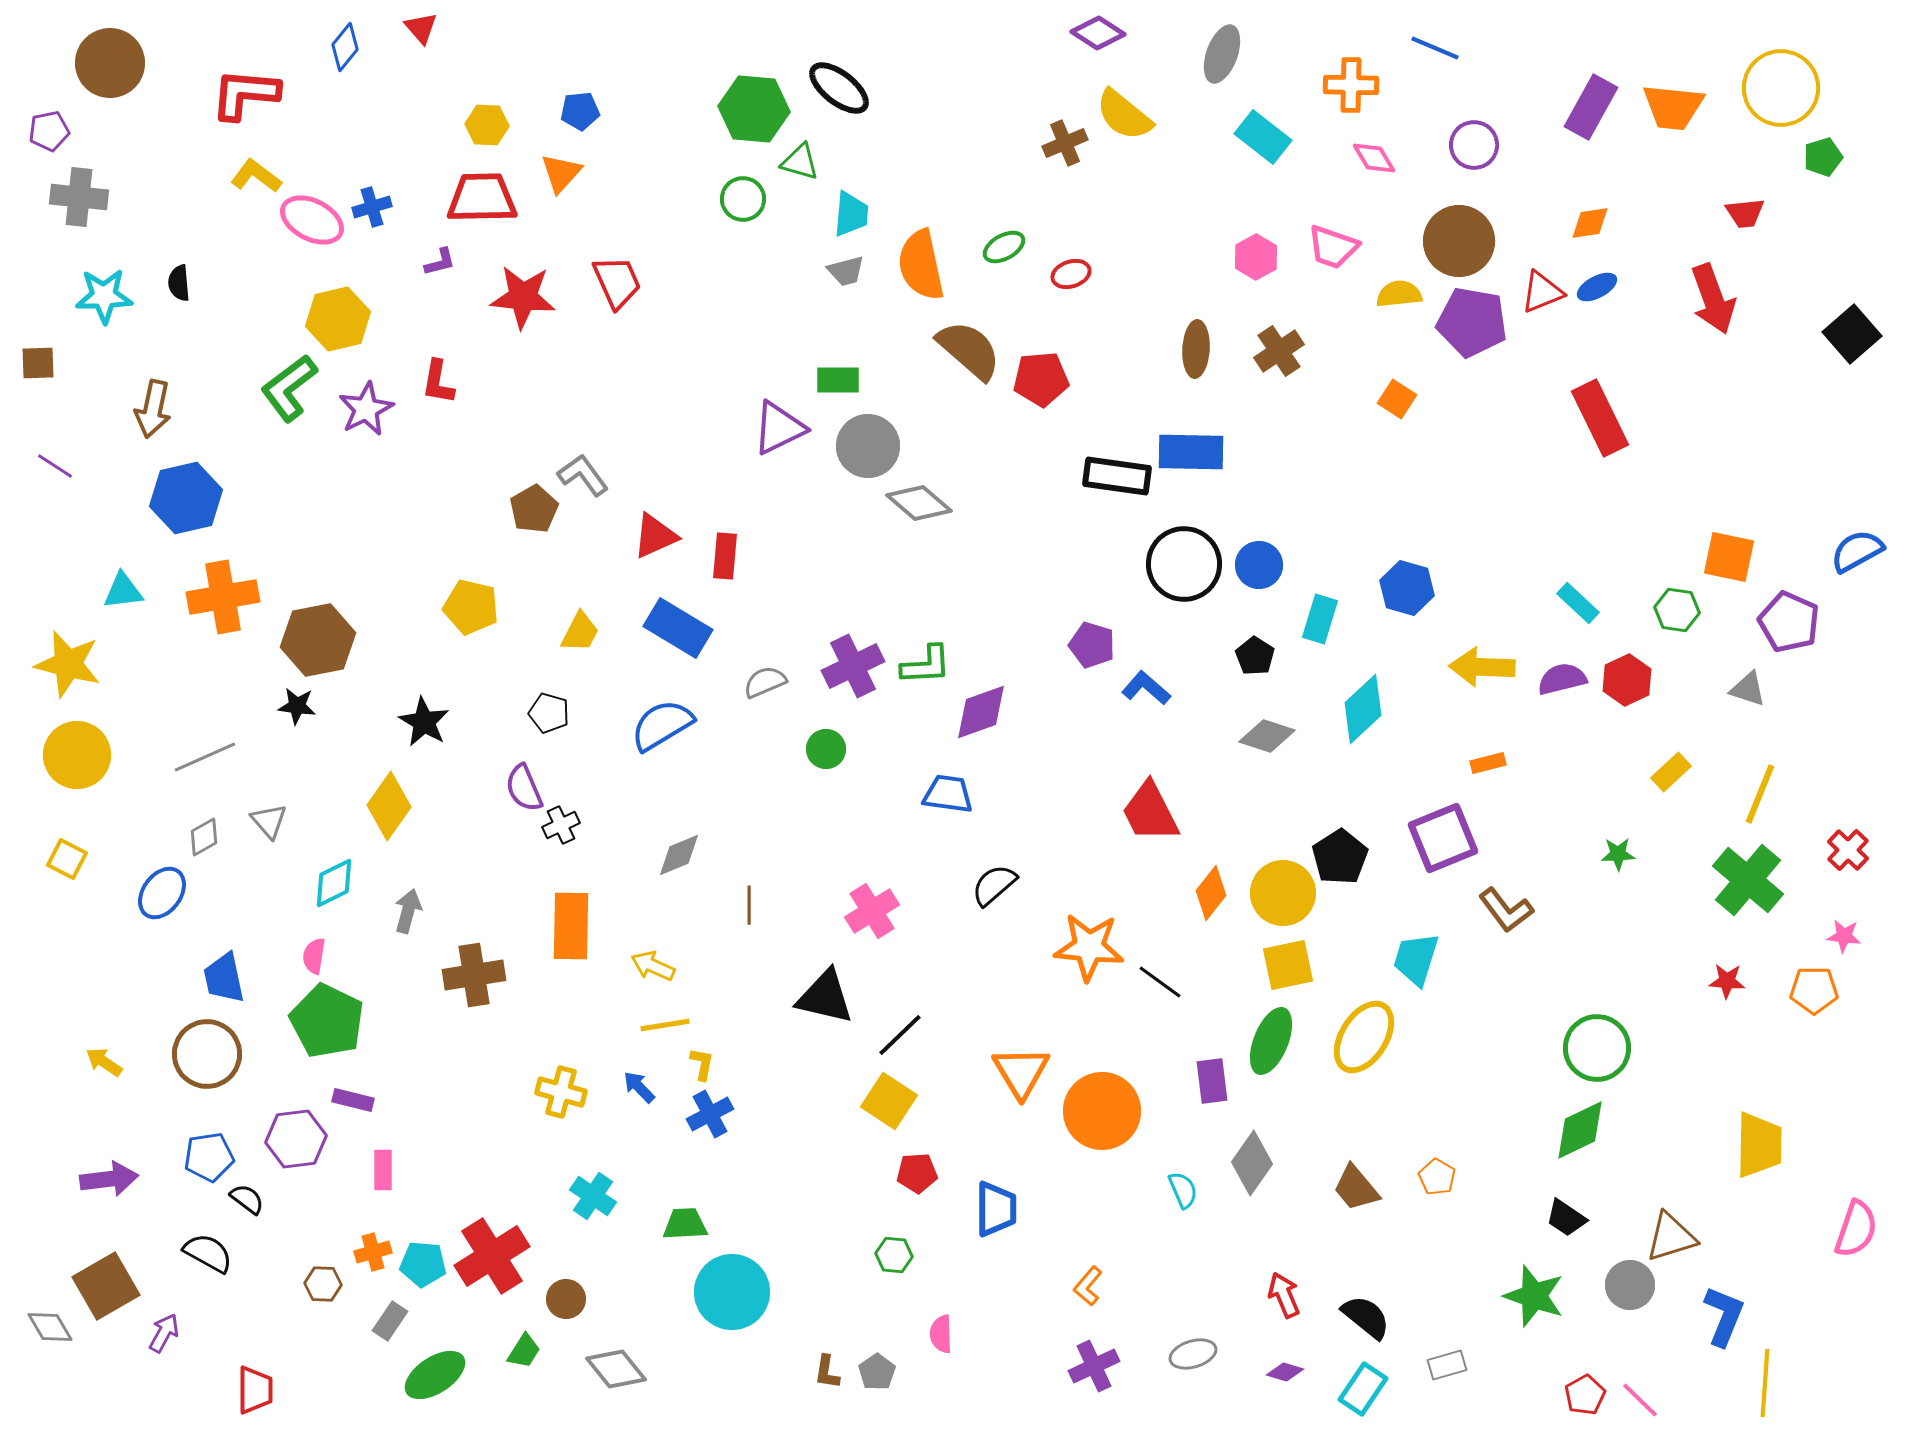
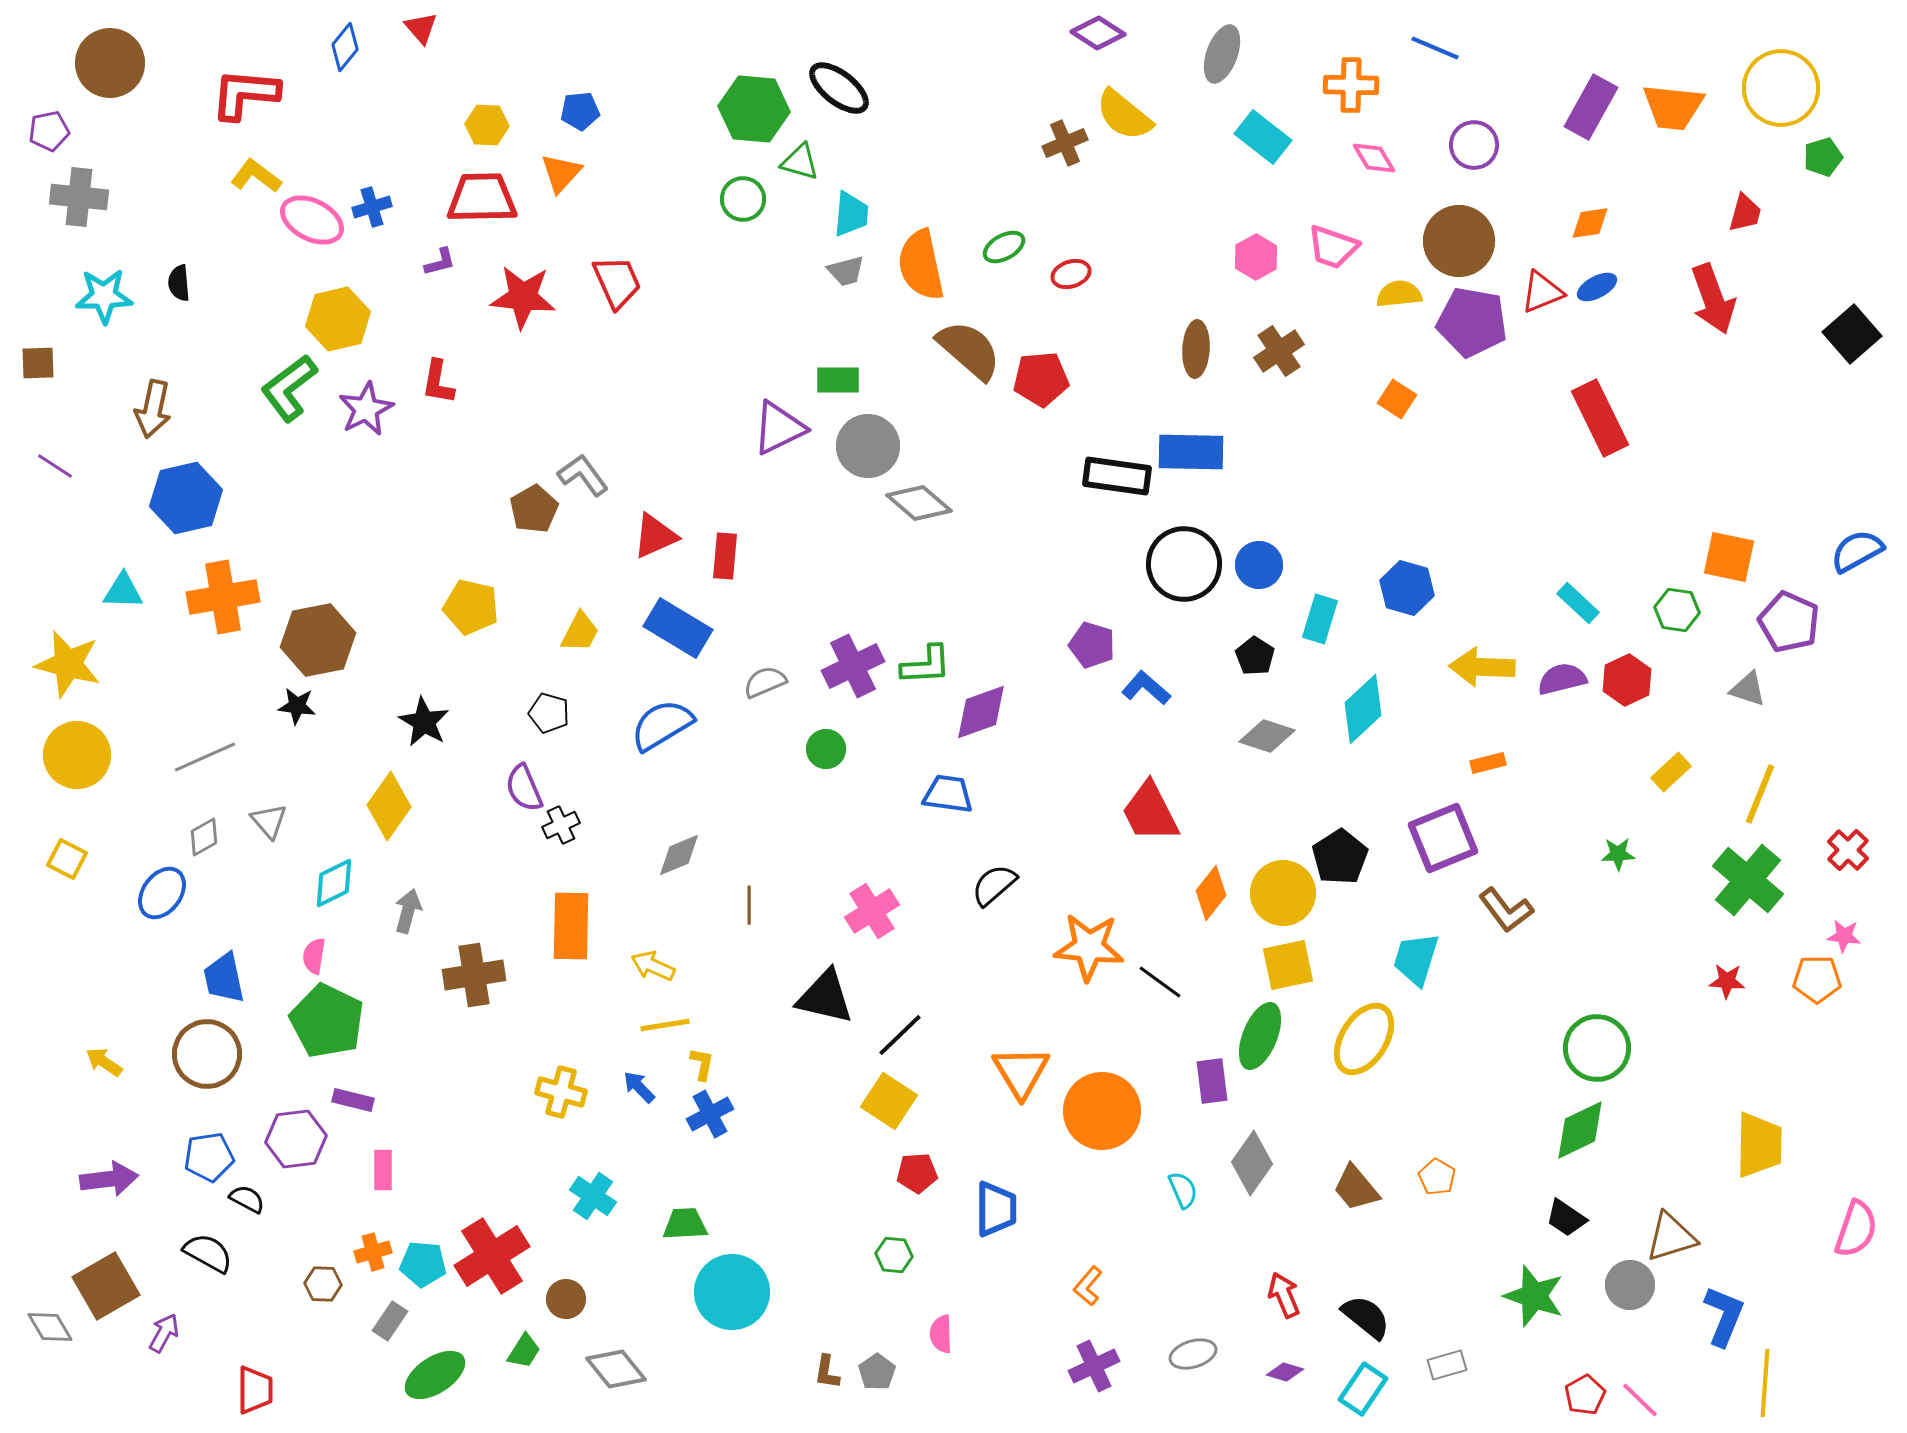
red trapezoid at (1745, 213): rotated 69 degrees counterclockwise
cyan triangle at (123, 591): rotated 9 degrees clockwise
orange pentagon at (1814, 990): moved 3 px right, 11 px up
yellow ellipse at (1364, 1037): moved 2 px down
green ellipse at (1271, 1041): moved 11 px left, 5 px up
black semicircle at (247, 1199): rotated 9 degrees counterclockwise
